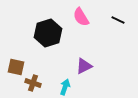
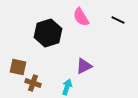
brown square: moved 2 px right
cyan arrow: moved 2 px right
